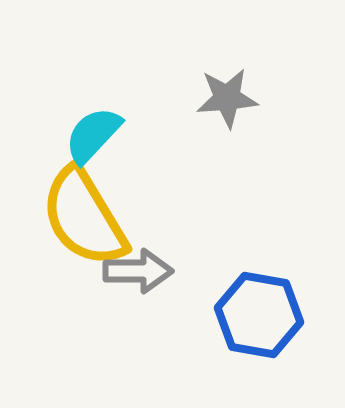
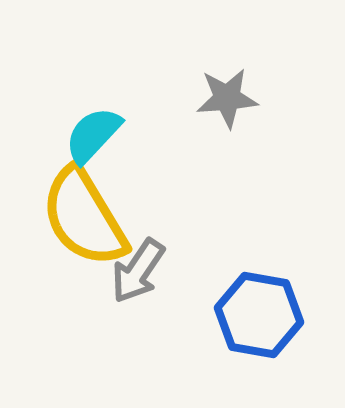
gray arrow: rotated 124 degrees clockwise
